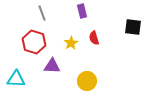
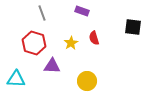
purple rectangle: rotated 56 degrees counterclockwise
red hexagon: moved 1 px down
